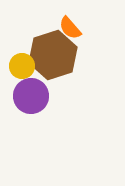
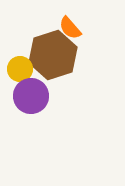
yellow circle: moved 2 px left, 3 px down
